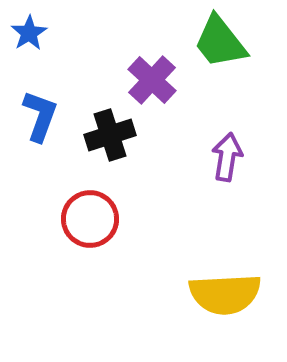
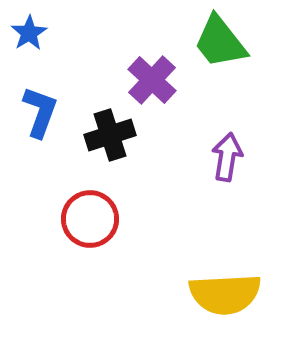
blue L-shape: moved 4 px up
